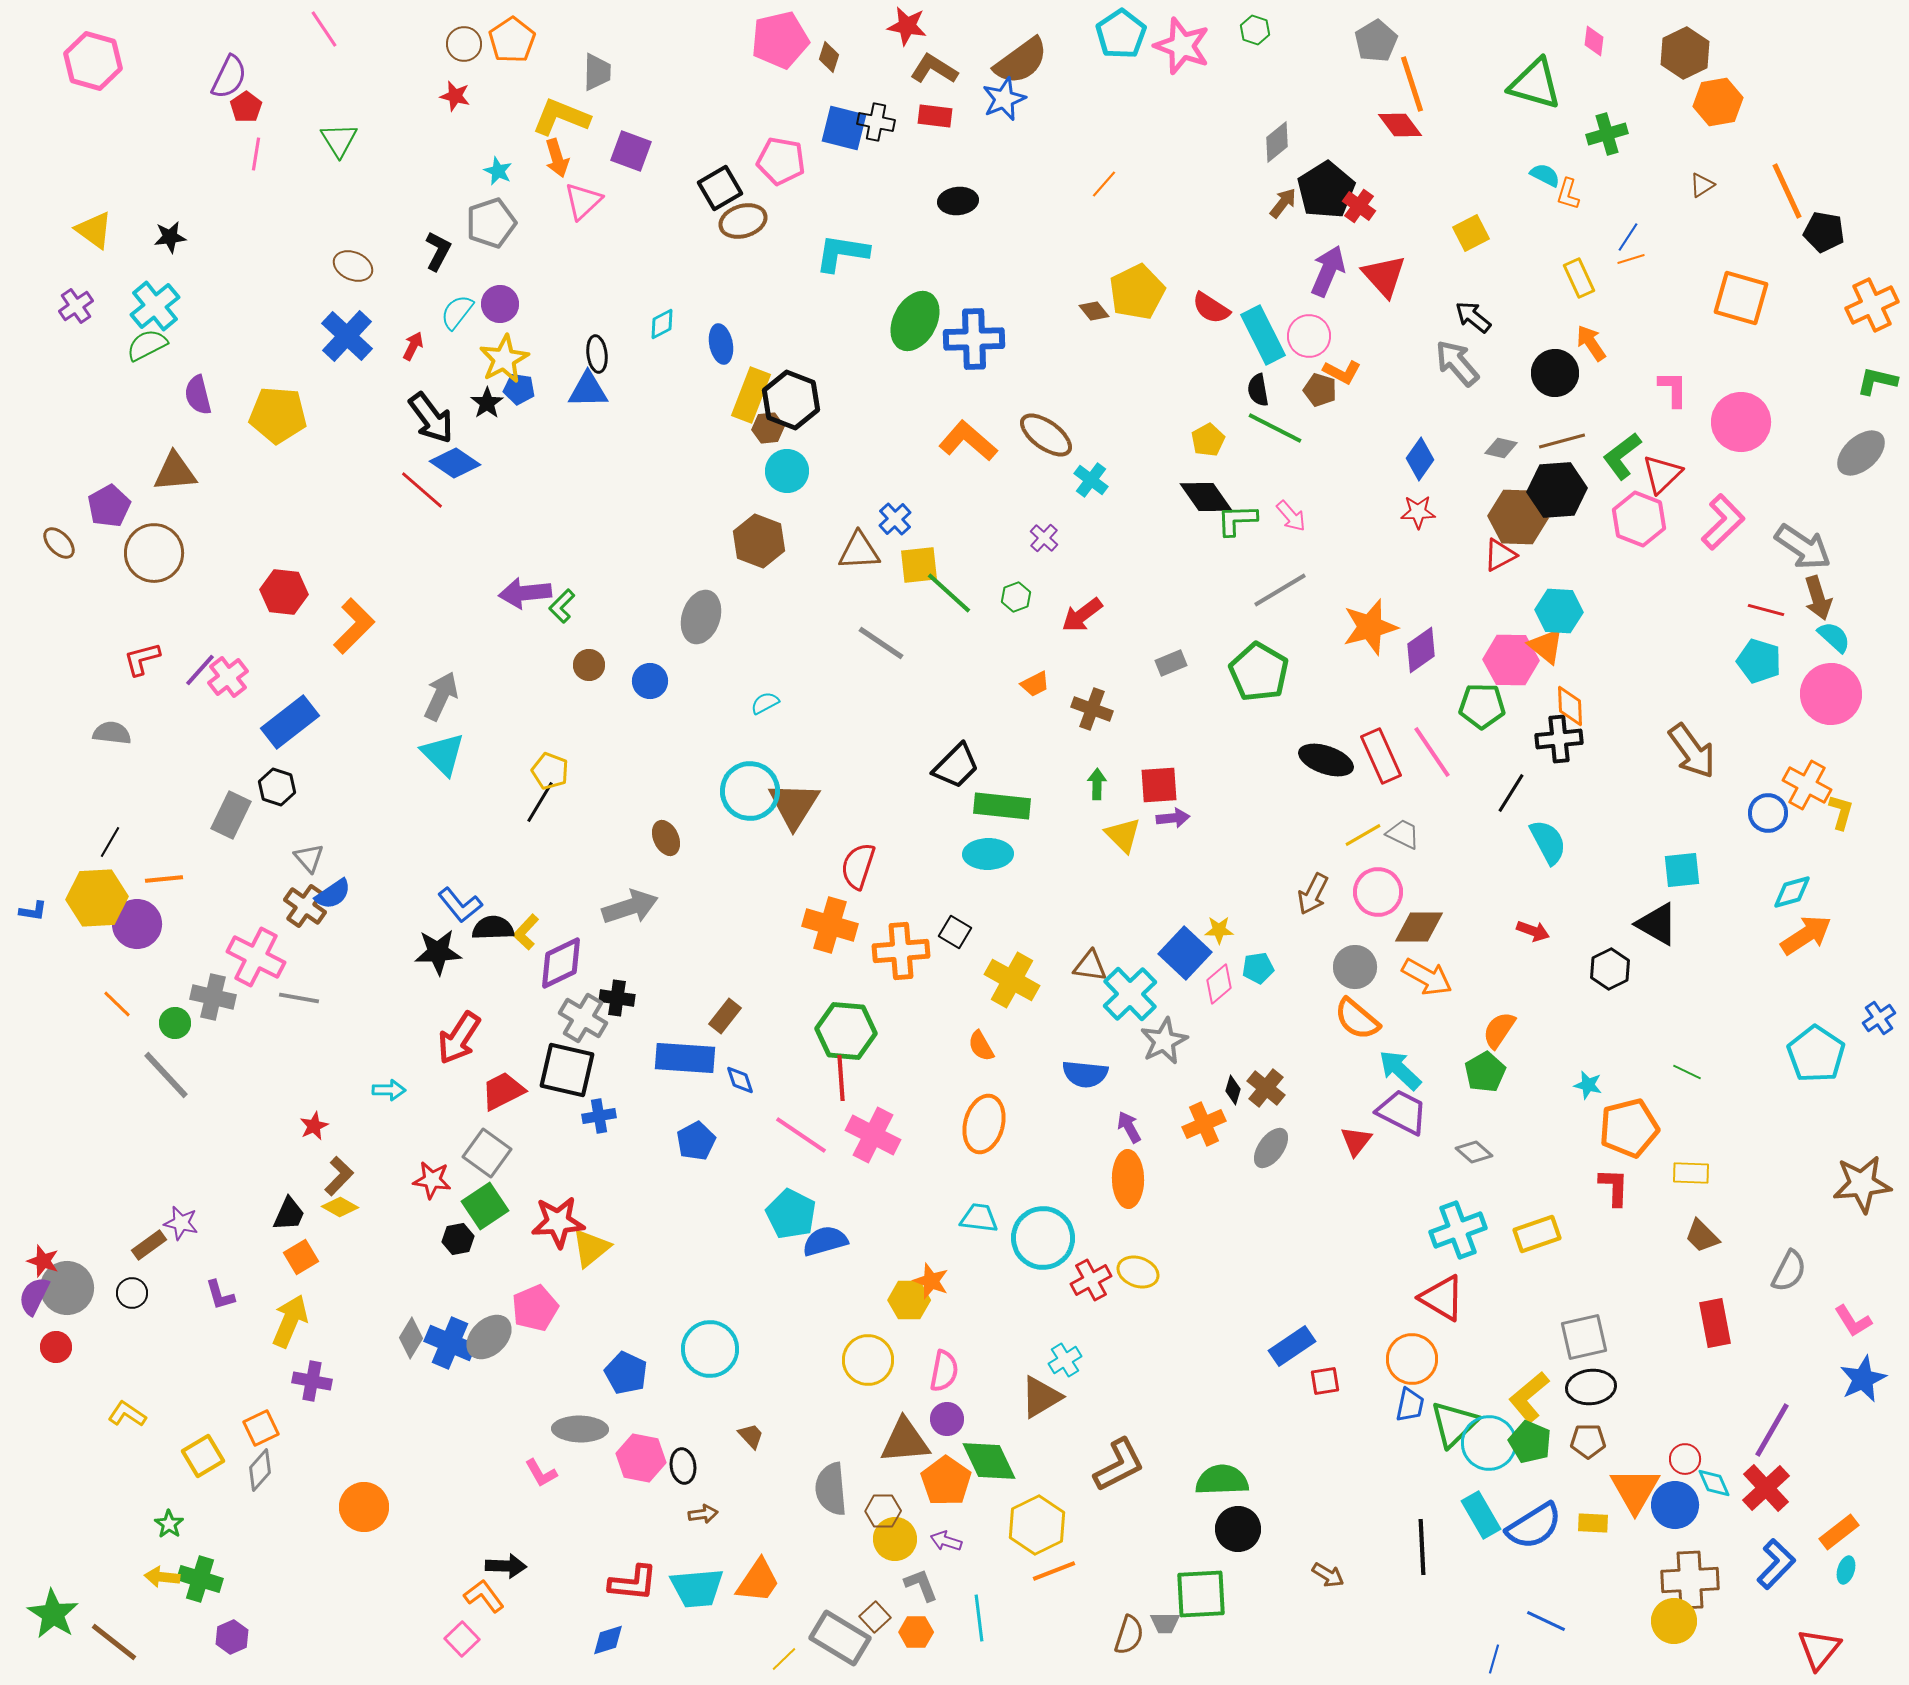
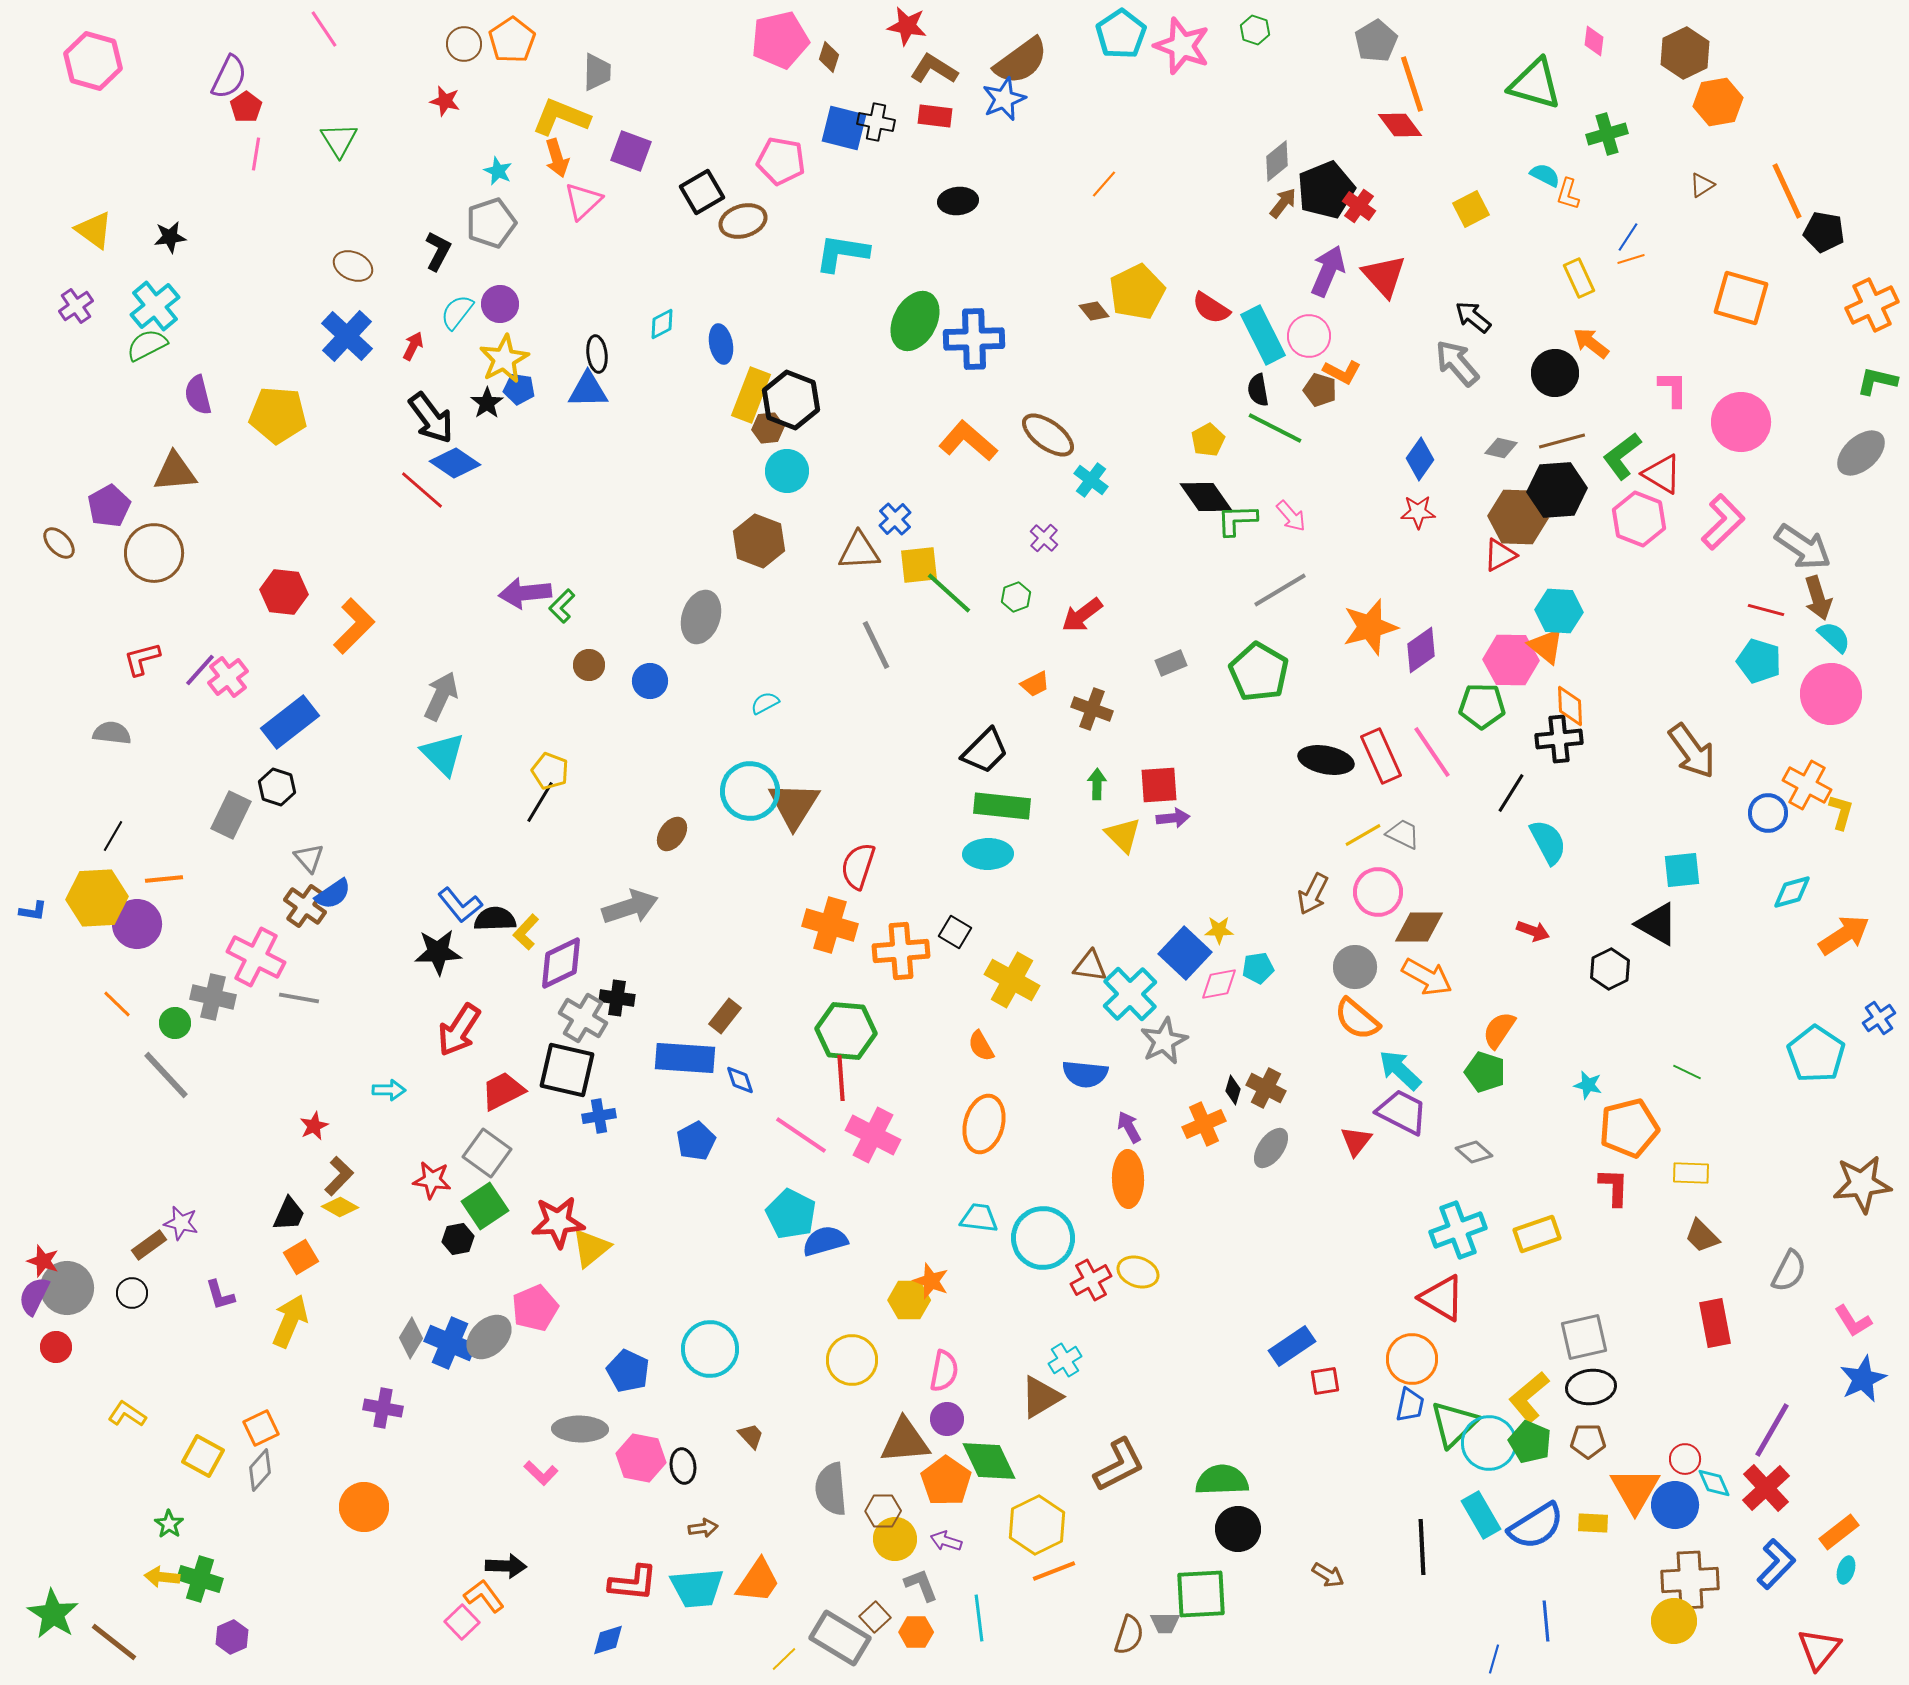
red star at (455, 96): moved 10 px left, 5 px down
gray diamond at (1277, 142): moved 19 px down
black square at (720, 188): moved 18 px left, 4 px down
black pentagon at (1326, 190): rotated 10 degrees clockwise
yellow square at (1471, 233): moved 24 px up
orange arrow at (1591, 343): rotated 18 degrees counterclockwise
brown ellipse at (1046, 435): moved 2 px right
red triangle at (1662, 474): rotated 45 degrees counterclockwise
gray line at (881, 643): moved 5 px left, 2 px down; rotated 30 degrees clockwise
black ellipse at (1326, 760): rotated 8 degrees counterclockwise
black trapezoid at (956, 766): moved 29 px right, 15 px up
brown ellipse at (666, 838): moved 6 px right, 4 px up; rotated 60 degrees clockwise
black line at (110, 842): moved 3 px right, 6 px up
black semicircle at (493, 928): moved 2 px right, 9 px up
orange arrow at (1806, 935): moved 38 px right
pink diamond at (1219, 984): rotated 30 degrees clockwise
red arrow at (459, 1038): moved 8 px up
green pentagon at (1485, 1072): rotated 24 degrees counterclockwise
brown cross at (1266, 1088): rotated 12 degrees counterclockwise
yellow circle at (868, 1360): moved 16 px left
blue pentagon at (626, 1373): moved 2 px right, 2 px up
purple cross at (312, 1381): moved 71 px right, 27 px down
yellow square at (203, 1456): rotated 30 degrees counterclockwise
pink L-shape at (541, 1473): rotated 16 degrees counterclockwise
brown arrow at (703, 1514): moved 14 px down
blue semicircle at (1534, 1526): moved 2 px right
blue line at (1546, 1621): rotated 60 degrees clockwise
pink square at (462, 1639): moved 17 px up
